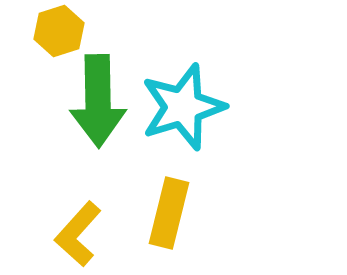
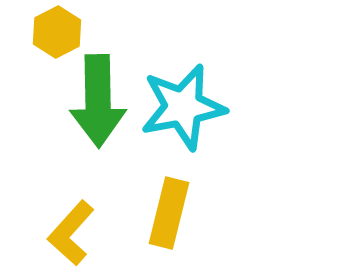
yellow hexagon: moved 2 px left, 1 px down; rotated 9 degrees counterclockwise
cyan star: rotated 6 degrees clockwise
yellow L-shape: moved 7 px left, 1 px up
